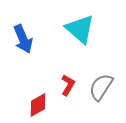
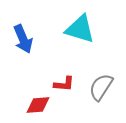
cyan triangle: rotated 24 degrees counterclockwise
red L-shape: moved 4 px left, 1 px up; rotated 65 degrees clockwise
red diamond: rotated 25 degrees clockwise
